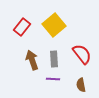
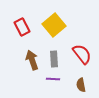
red rectangle: rotated 66 degrees counterclockwise
